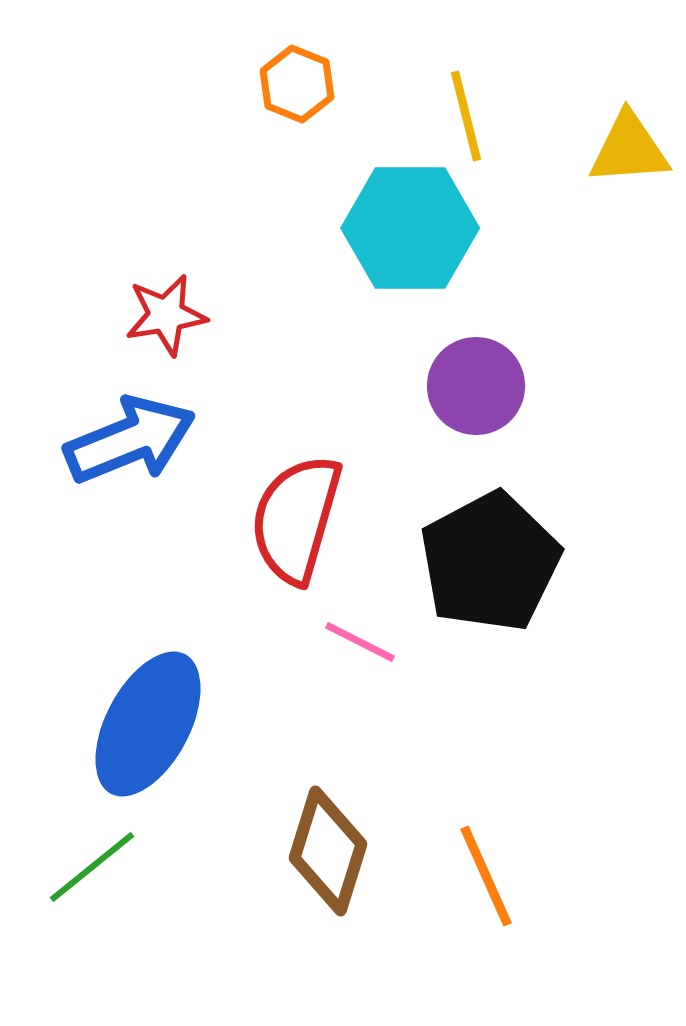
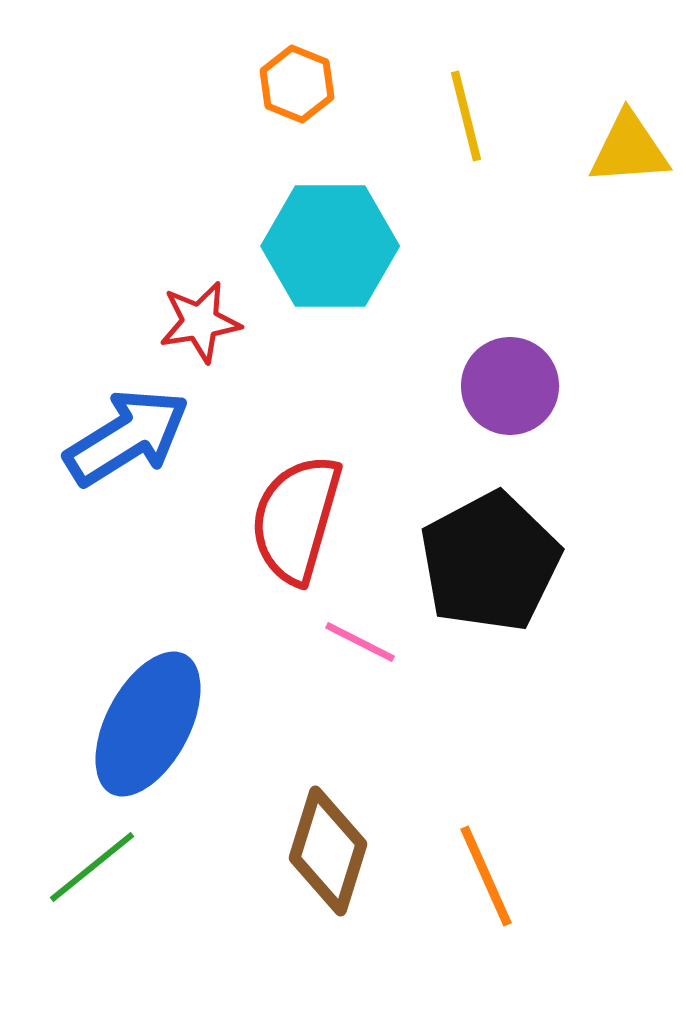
cyan hexagon: moved 80 px left, 18 px down
red star: moved 34 px right, 7 px down
purple circle: moved 34 px right
blue arrow: moved 3 px left, 3 px up; rotated 10 degrees counterclockwise
